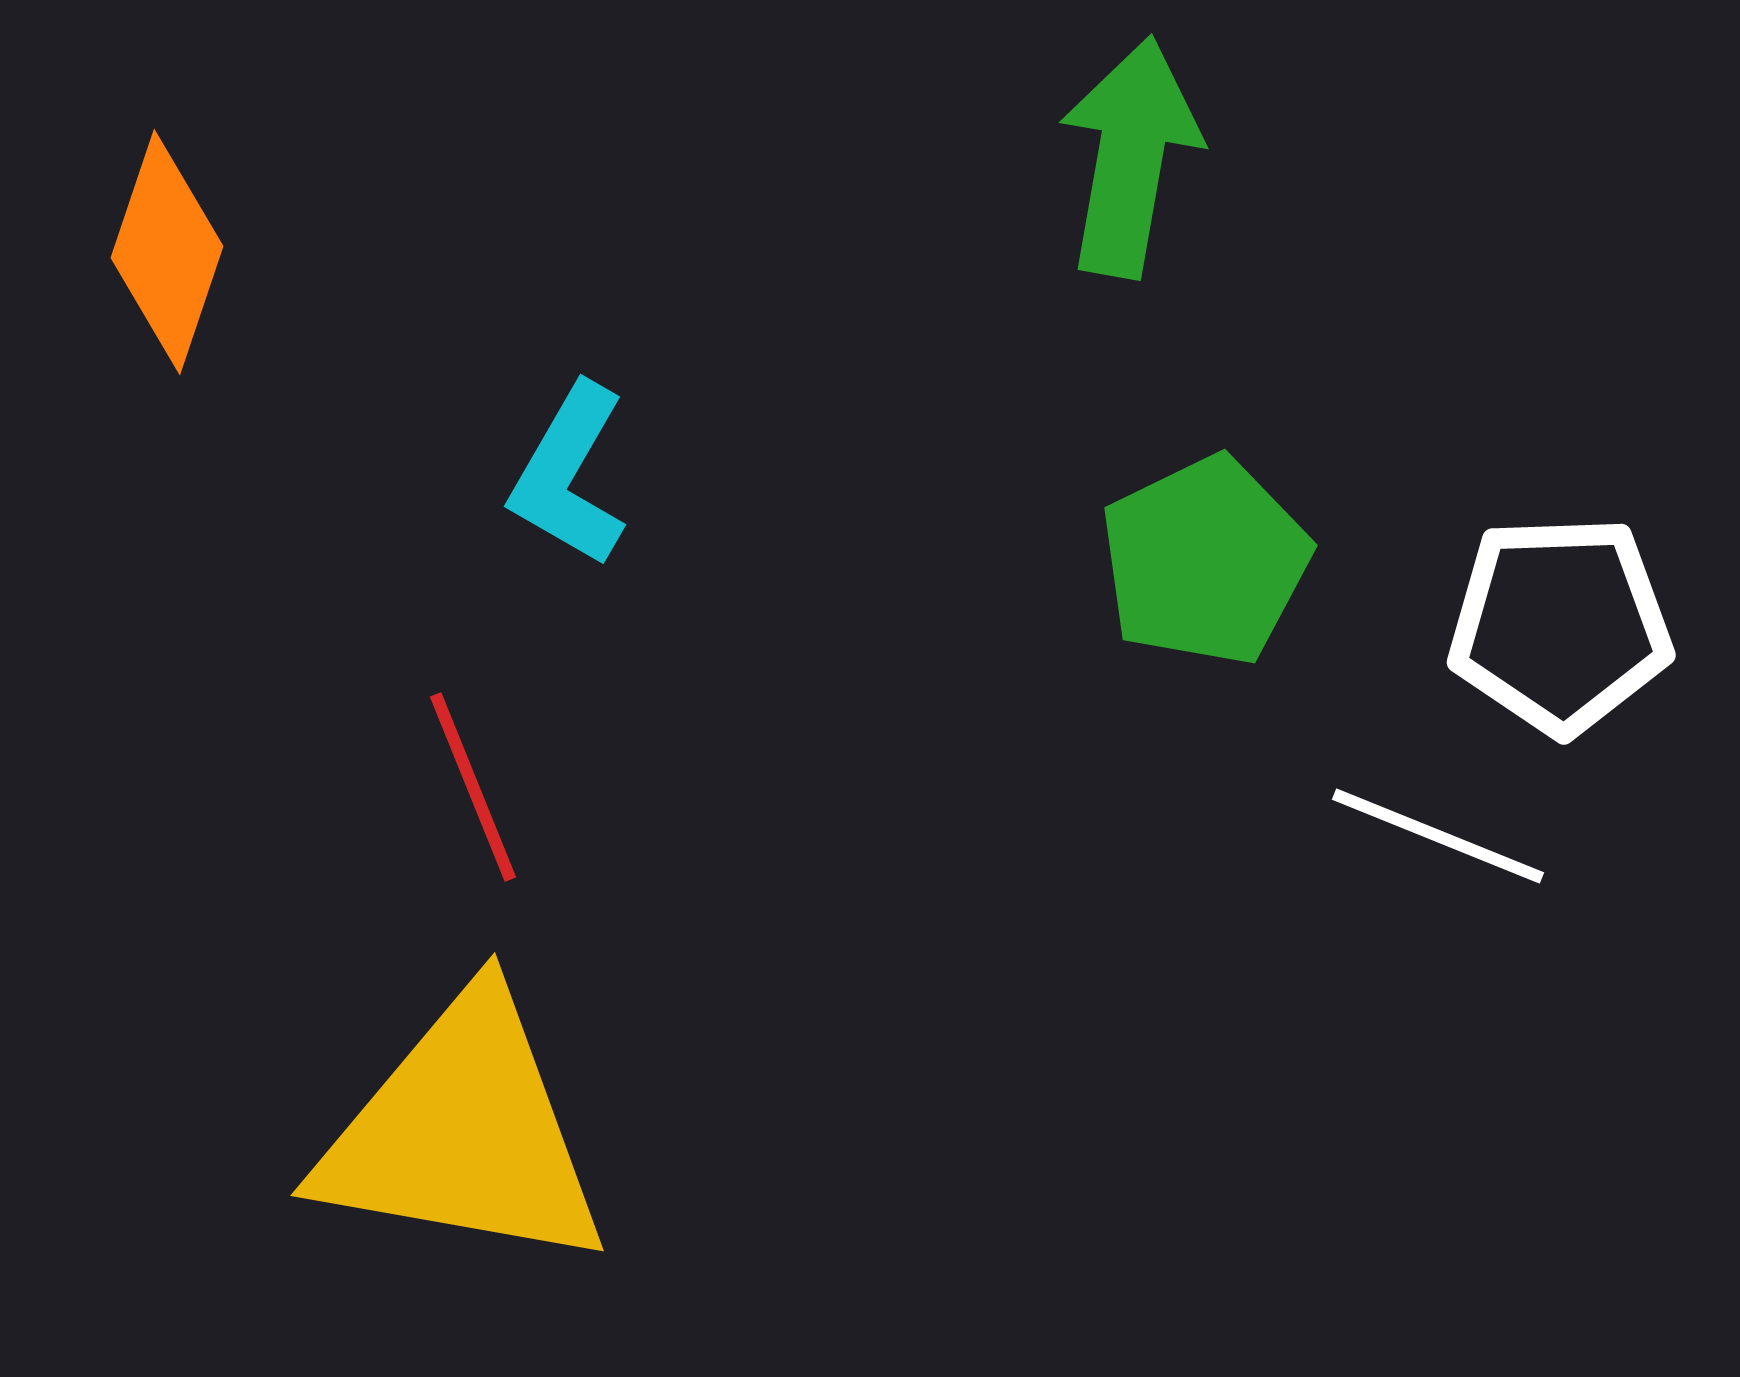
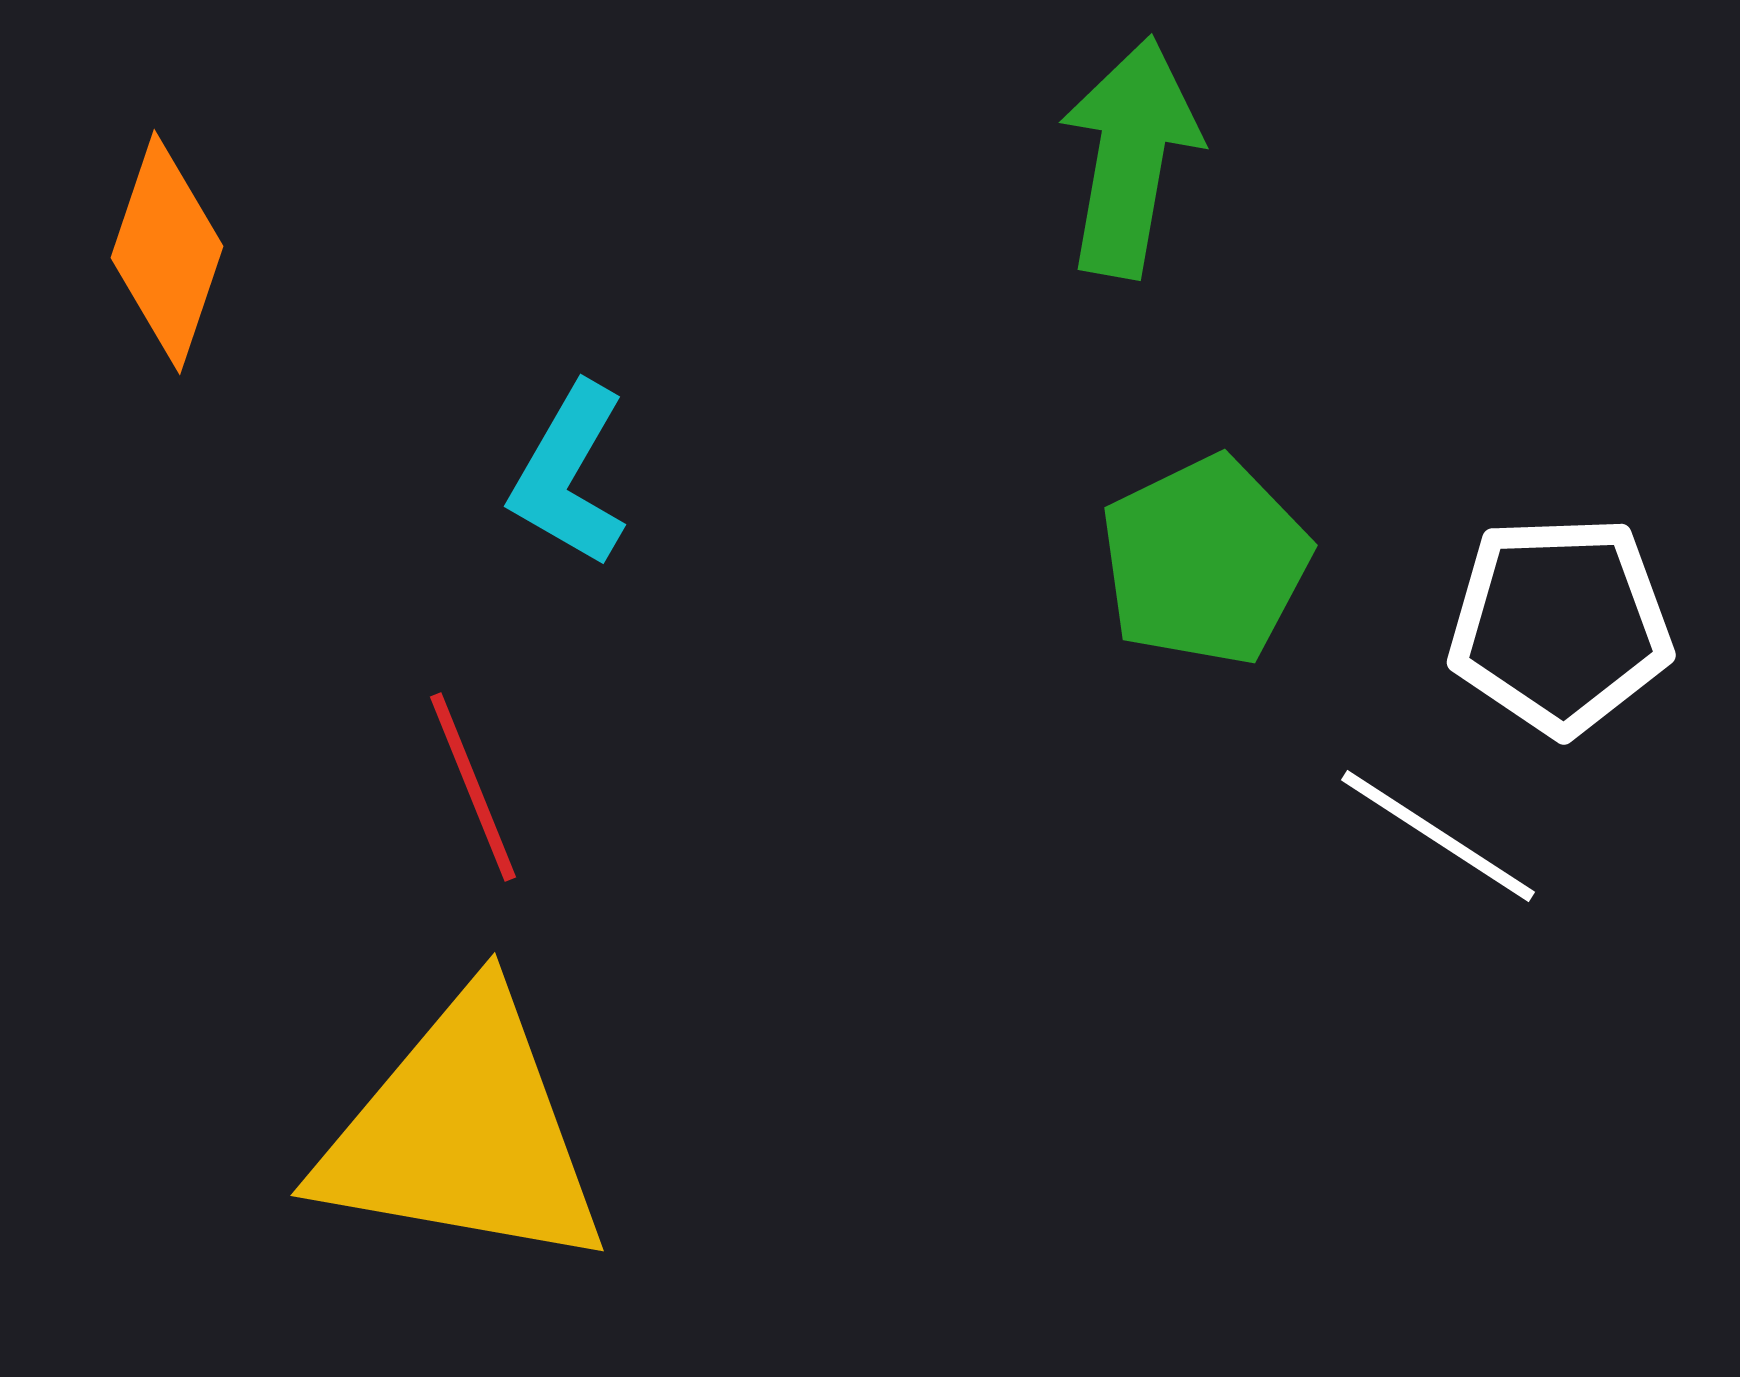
white line: rotated 11 degrees clockwise
